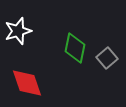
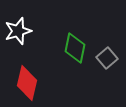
red diamond: rotated 32 degrees clockwise
